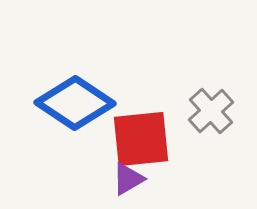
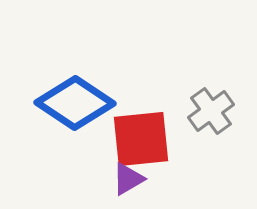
gray cross: rotated 6 degrees clockwise
